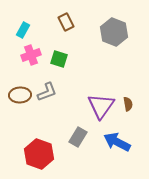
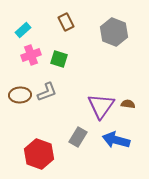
cyan rectangle: rotated 21 degrees clockwise
brown semicircle: rotated 72 degrees counterclockwise
blue arrow: moved 1 px left, 2 px up; rotated 12 degrees counterclockwise
